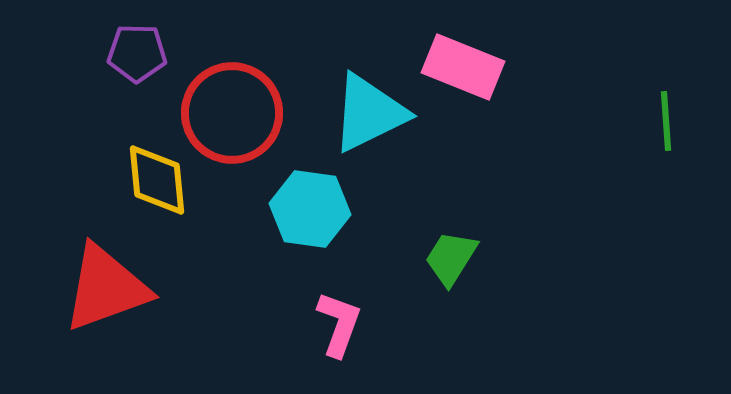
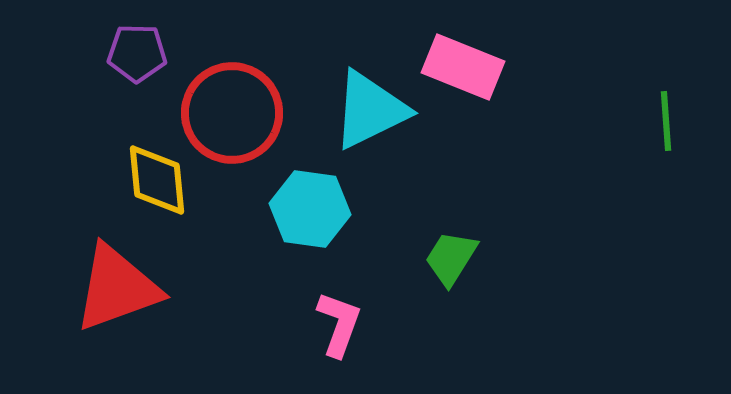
cyan triangle: moved 1 px right, 3 px up
red triangle: moved 11 px right
